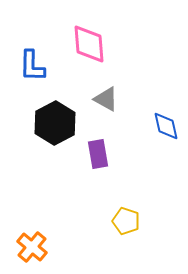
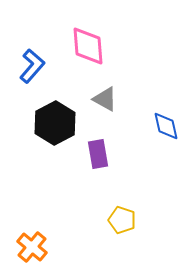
pink diamond: moved 1 px left, 2 px down
blue L-shape: rotated 140 degrees counterclockwise
gray triangle: moved 1 px left
yellow pentagon: moved 4 px left, 1 px up
